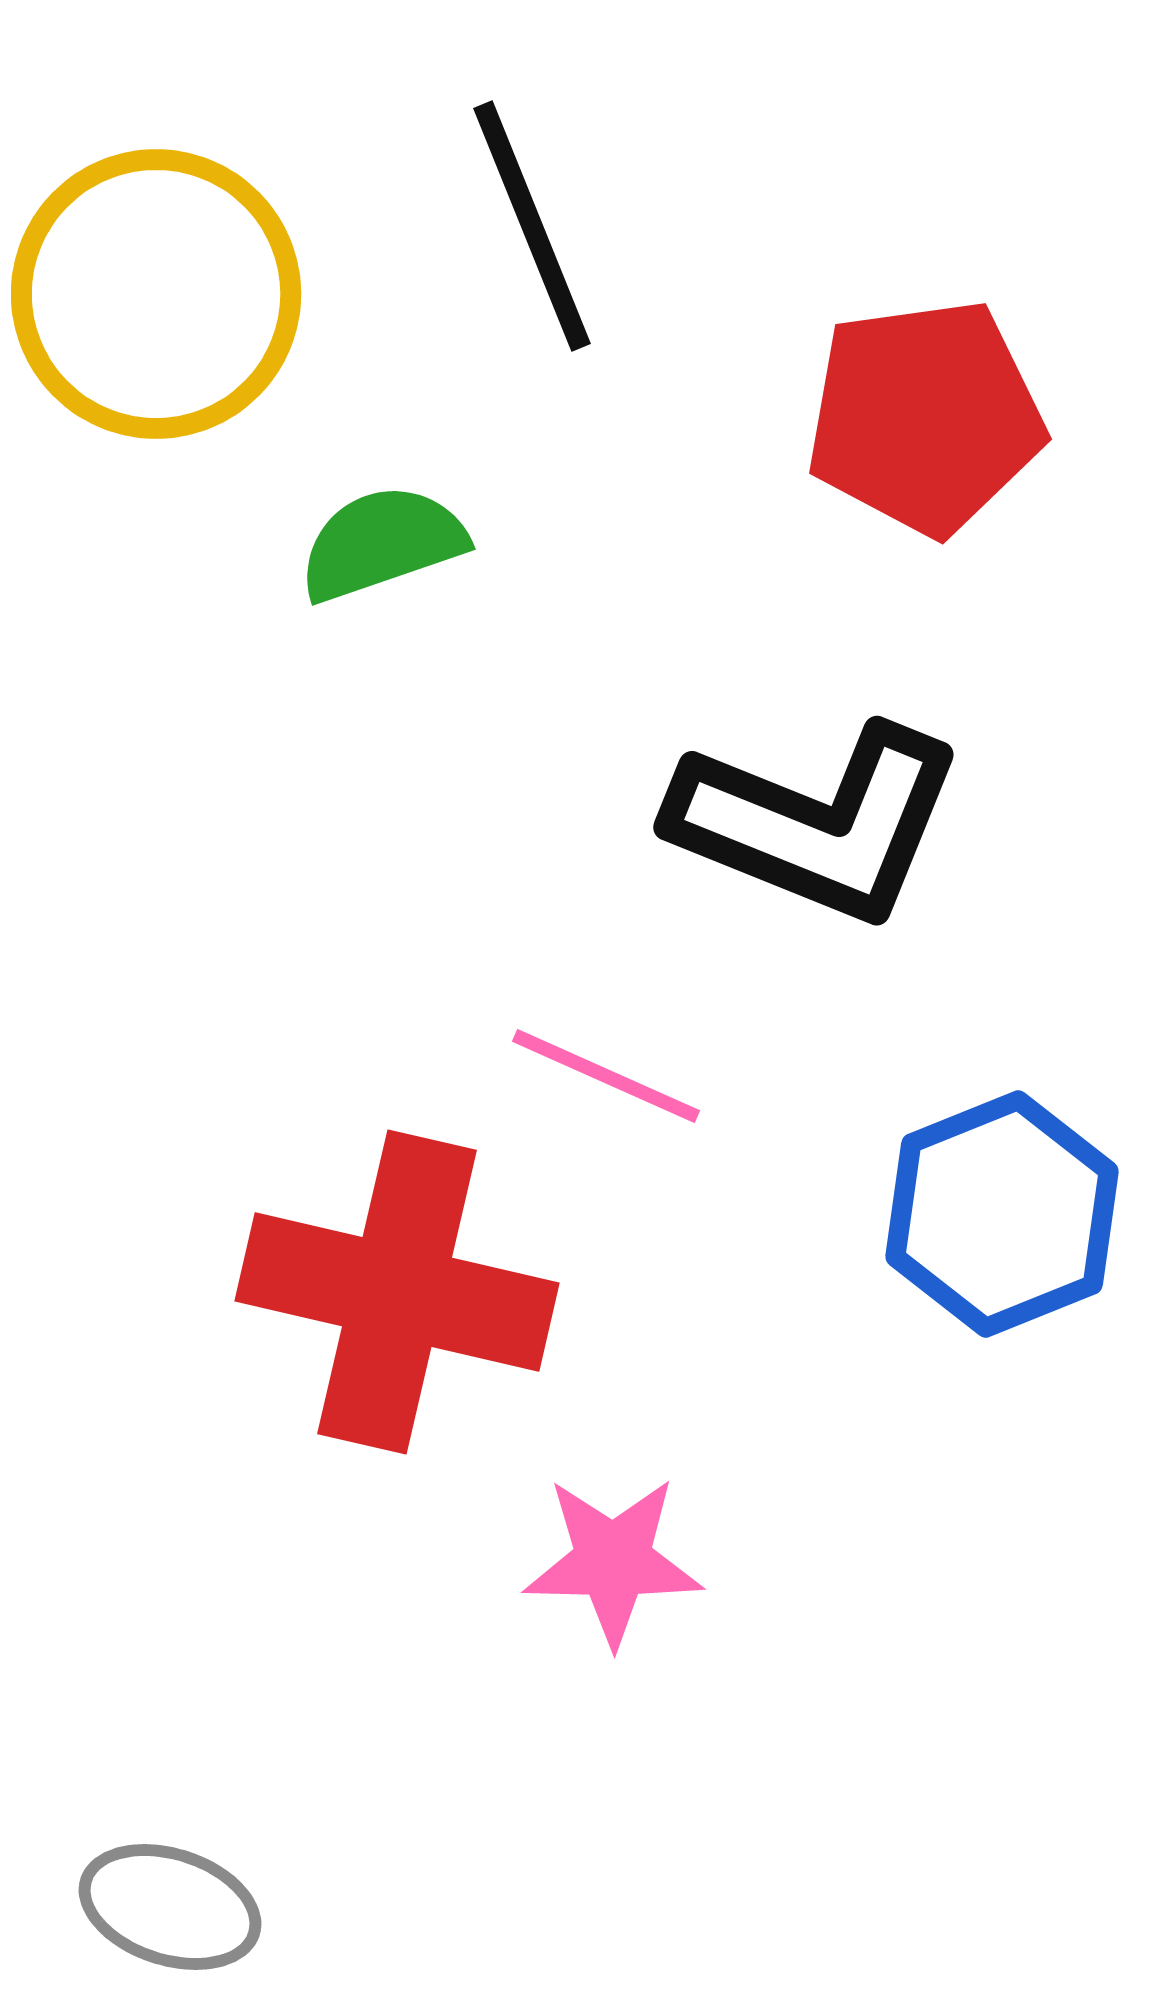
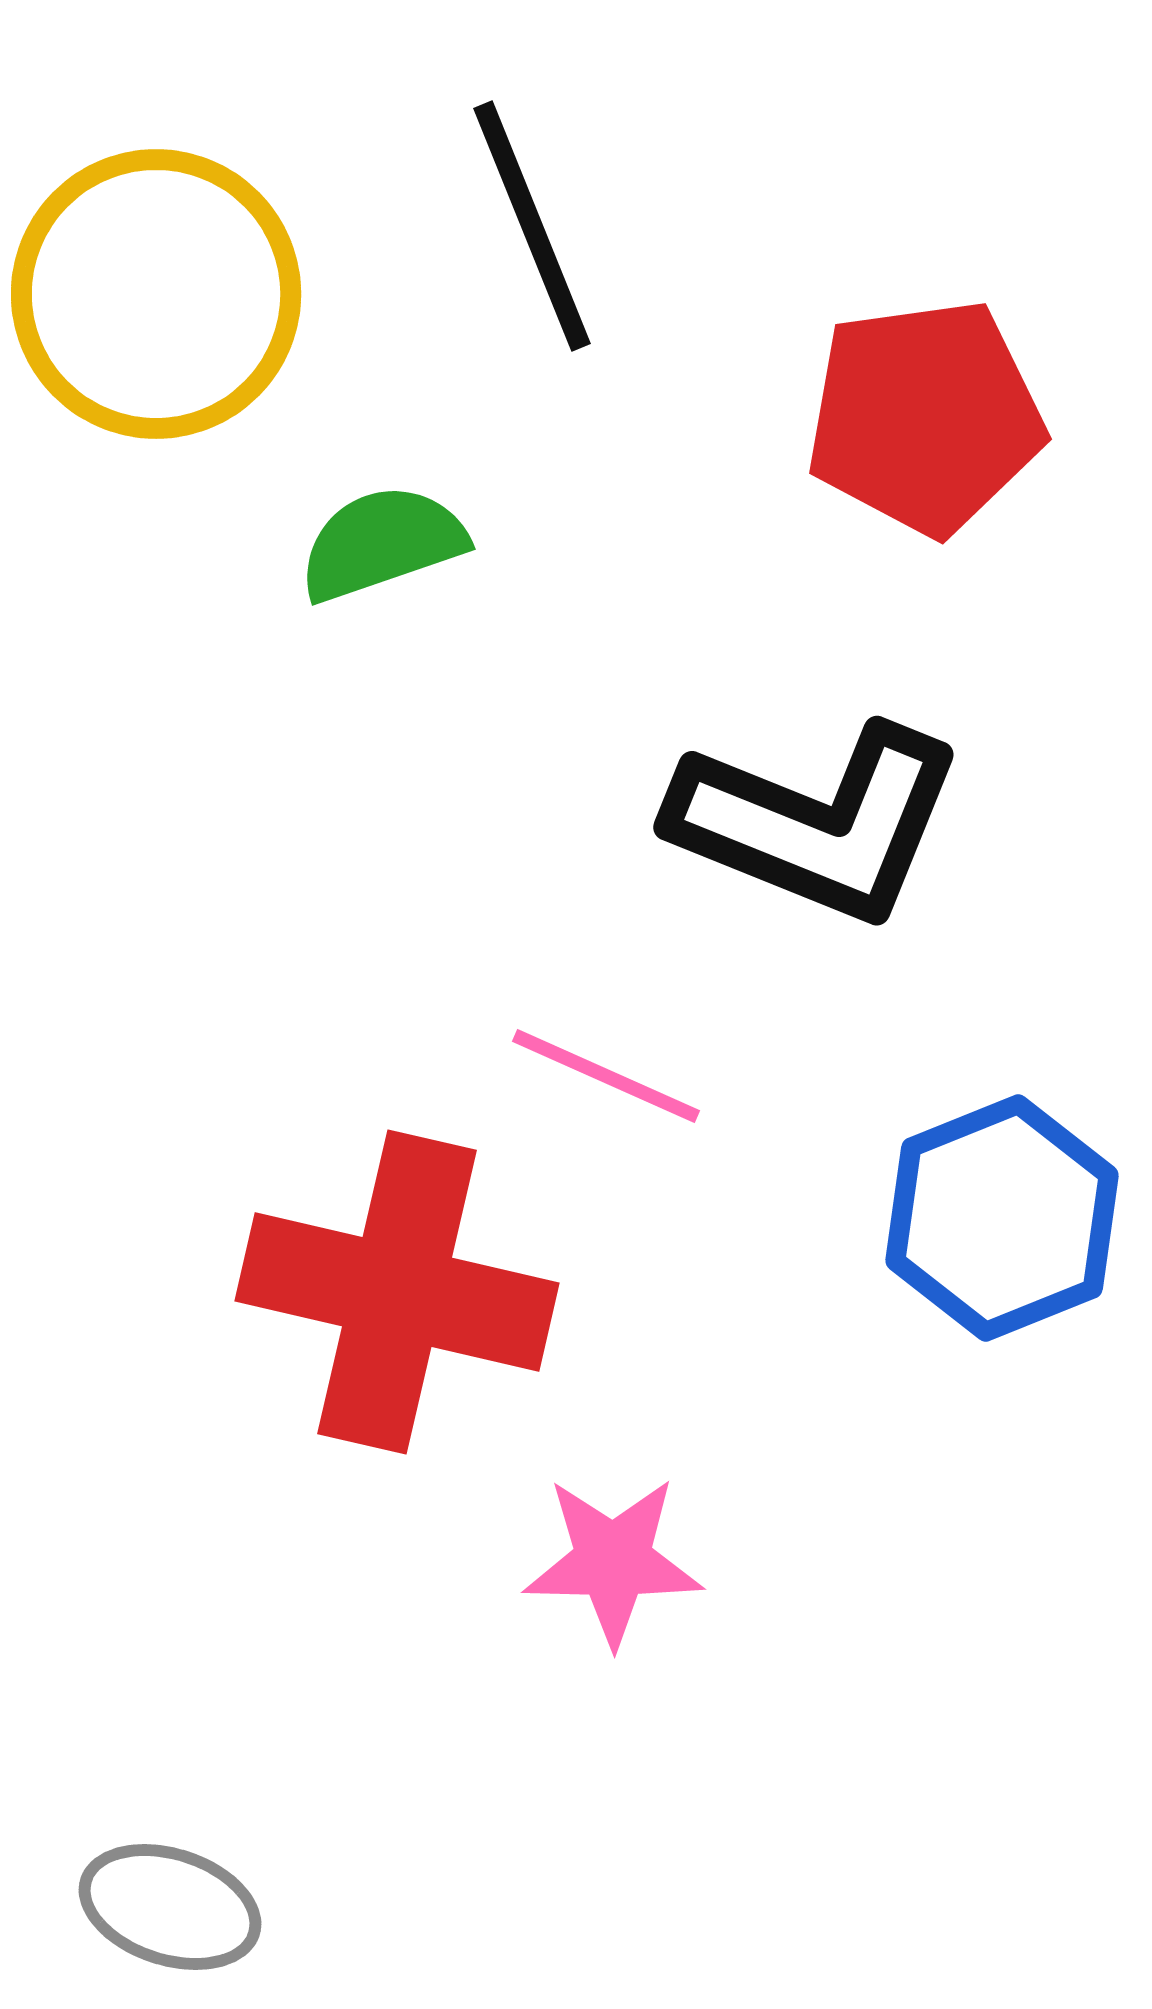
blue hexagon: moved 4 px down
